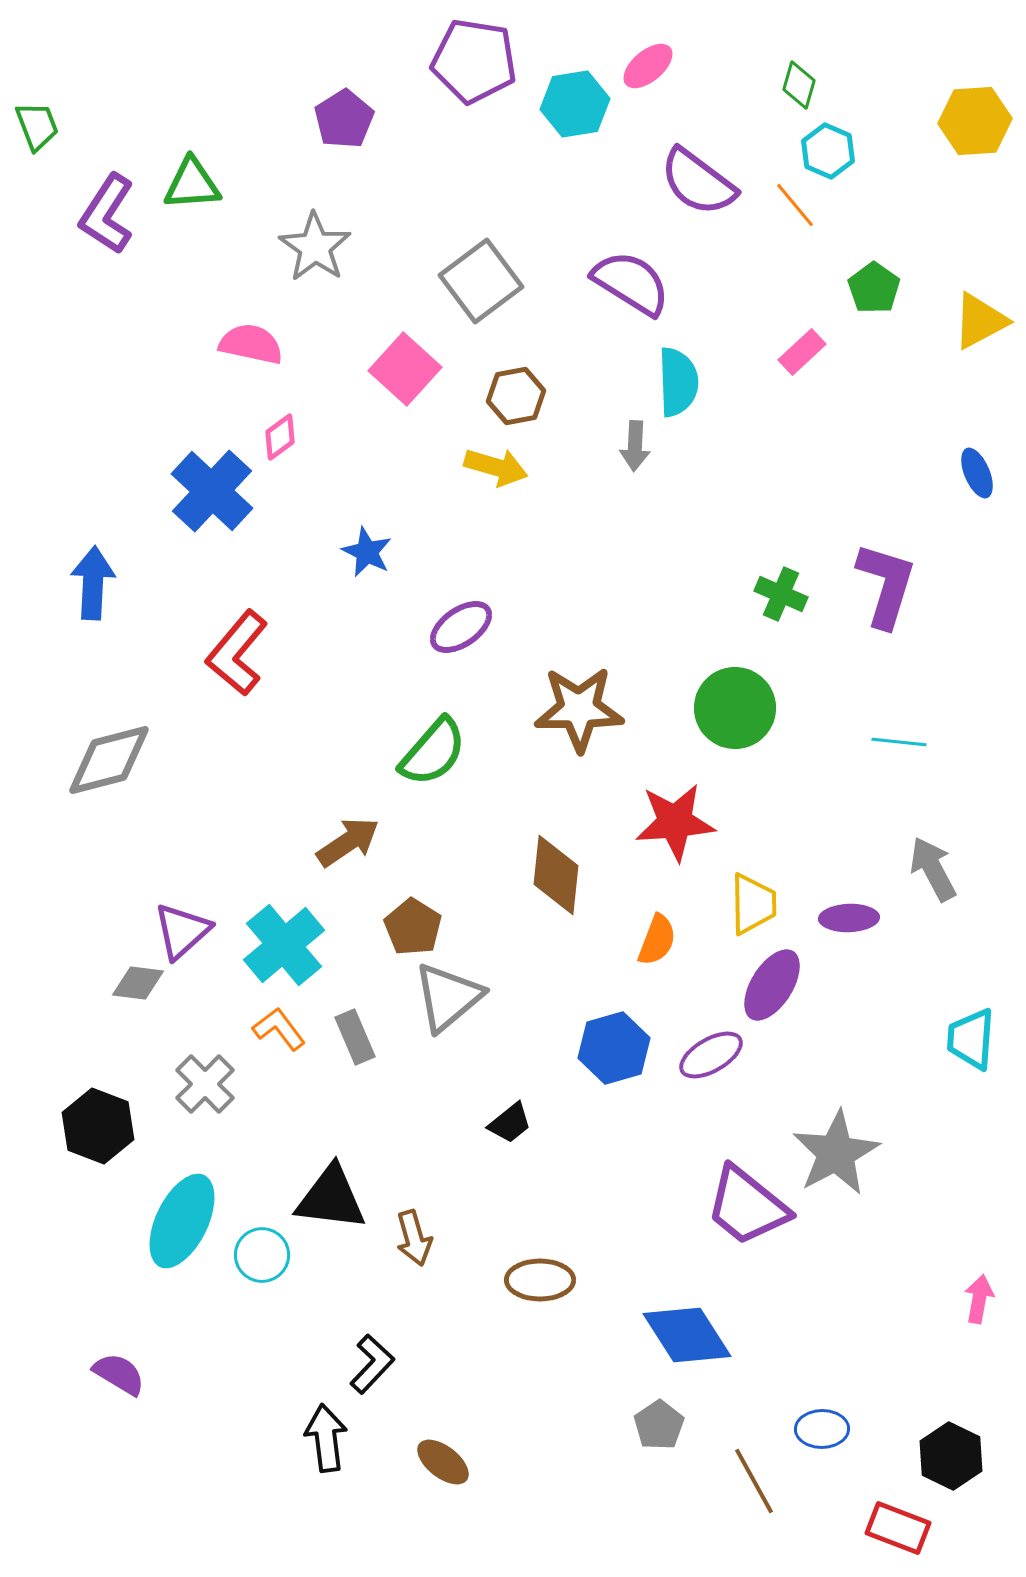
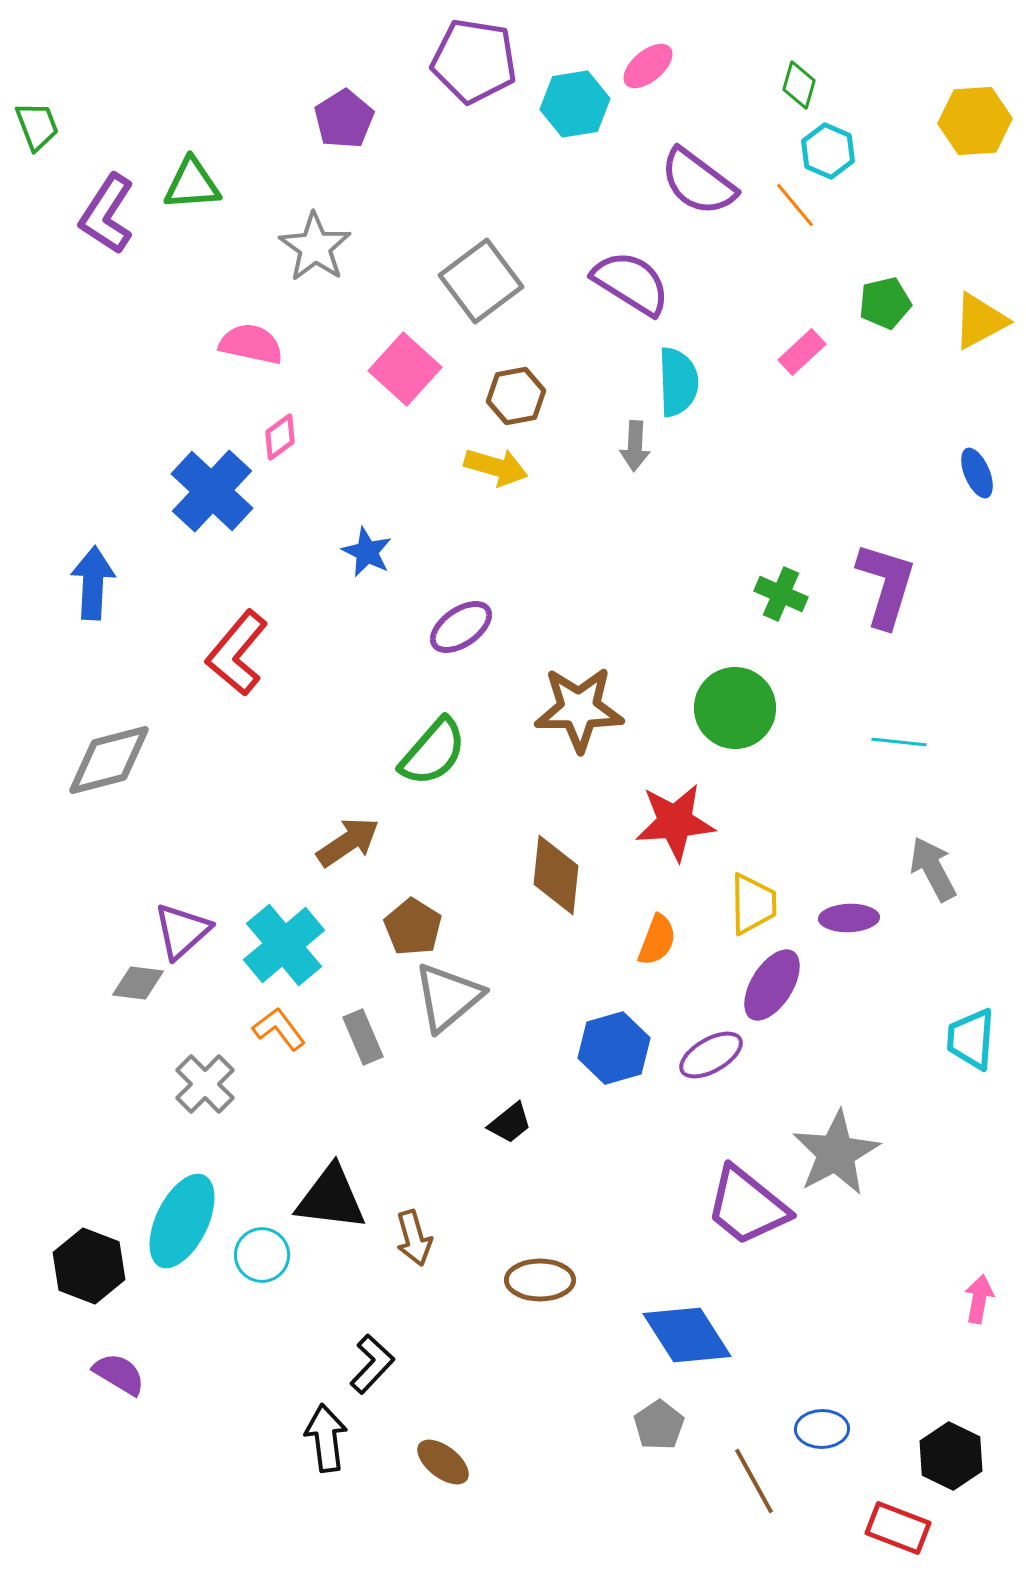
green pentagon at (874, 288): moved 11 px right, 15 px down; rotated 24 degrees clockwise
gray rectangle at (355, 1037): moved 8 px right
black hexagon at (98, 1126): moved 9 px left, 140 px down
